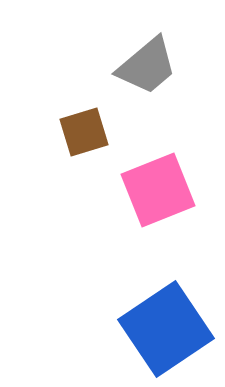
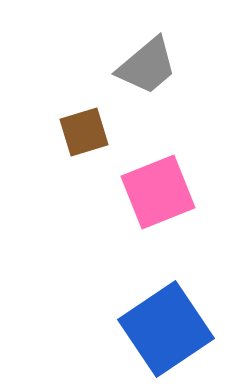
pink square: moved 2 px down
